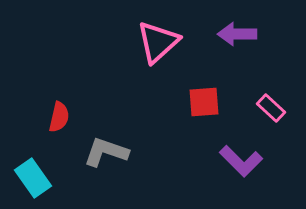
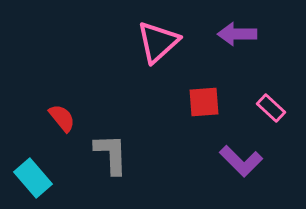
red semicircle: moved 3 px right, 1 px down; rotated 52 degrees counterclockwise
gray L-shape: moved 5 px right, 2 px down; rotated 69 degrees clockwise
cyan rectangle: rotated 6 degrees counterclockwise
